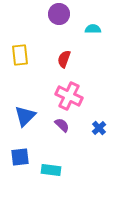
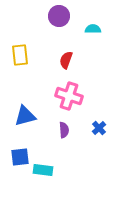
purple circle: moved 2 px down
red semicircle: moved 2 px right, 1 px down
pink cross: rotated 8 degrees counterclockwise
blue triangle: rotated 30 degrees clockwise
purple semicircle: moved 2 px right, 5 px down; rotated 42 degrees clockwise
cyan rectangle: moved 8 px left
